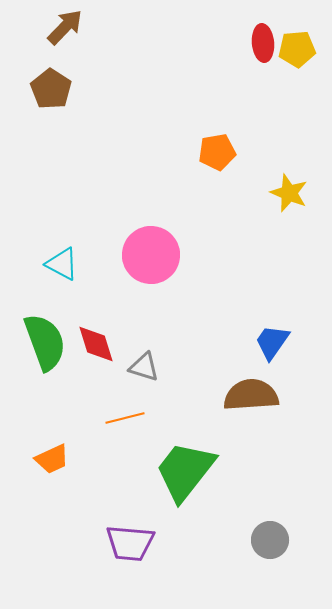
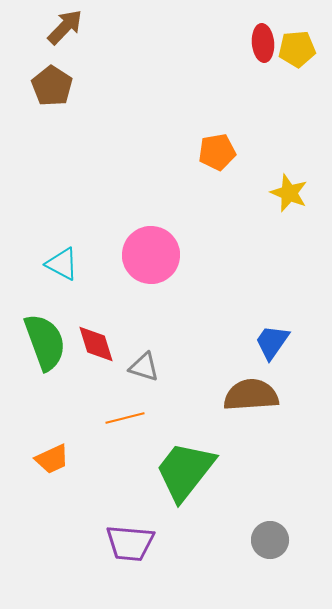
brown pentagon: moved 1 px right, 3 px up
